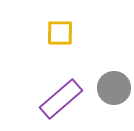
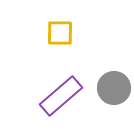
purple rectangle: moved 3 px up
